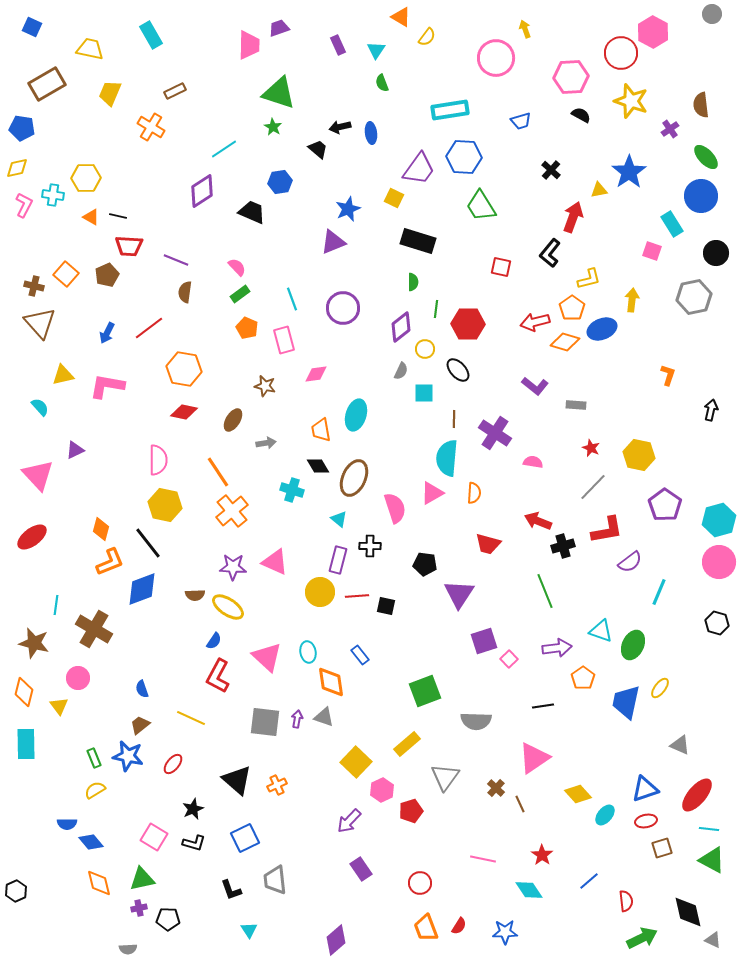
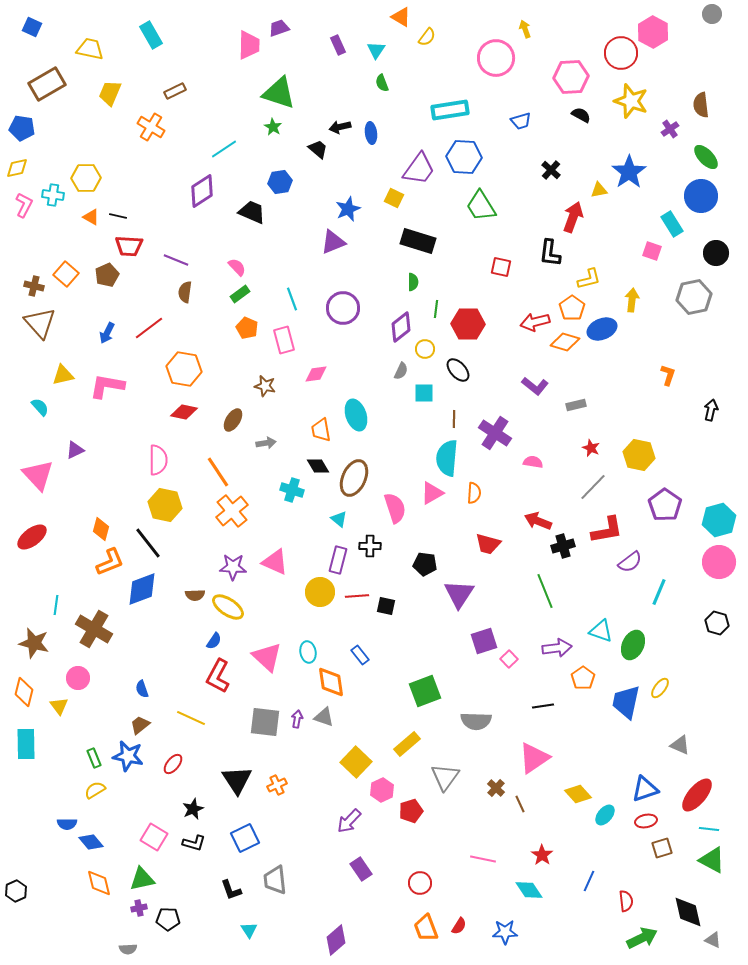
black L-shape at (550, 253): rotated 32 degrees counterclockwise
gray rectangle at (576, 405): rotated 18 degrees counterclockwise
cyan ellipse at (356, 415): rotated 36 degrees counterclockwise
black triangle at (237, 780): rotated 16 degrees clockwise
blue line at (589, 881): rotated 25 degrees counterclockwise
